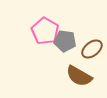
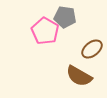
gray pentagon: moved 24 px up
